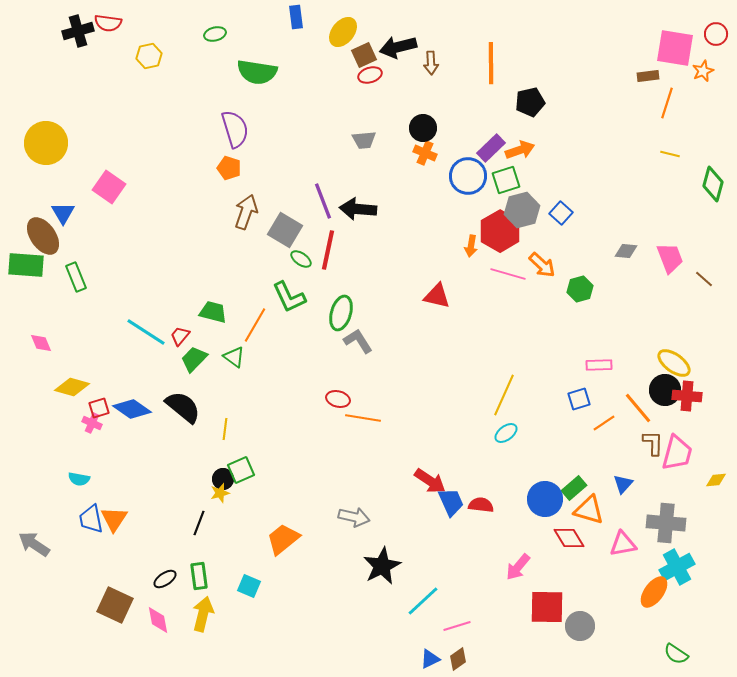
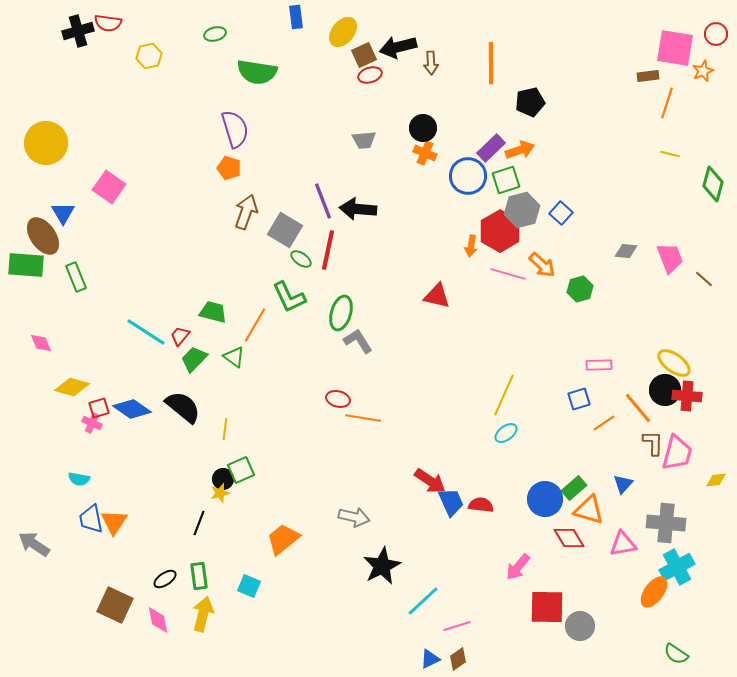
orange triangle at (114, 519): moved 3 px down
